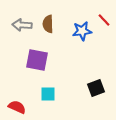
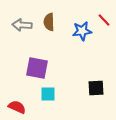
brown semicircle: moved 1 px right, 2 px up
purple square: moved 8 px down
black square: rotated 18 degrees clockwise
